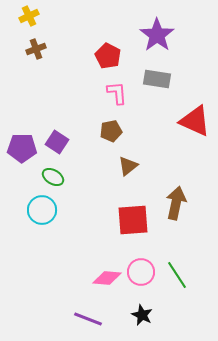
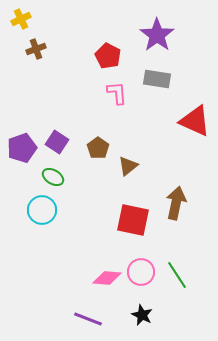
yellow cross: moved 8 px left, 3 px down
brown pentagon: moved 13 px left, 17 px down; rotated 25 degrees counterclockwise
purple pentagon: rotated 20 degrees counterclockwise
red square: rotated 16 degrees clockwise
